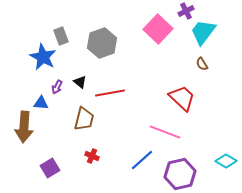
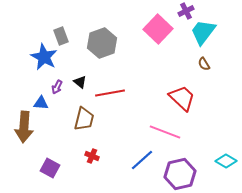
blue star: moved 1 px right
brown semicircle: moved 2 px right
purple square: rotated 30 degrees counterclockwise
